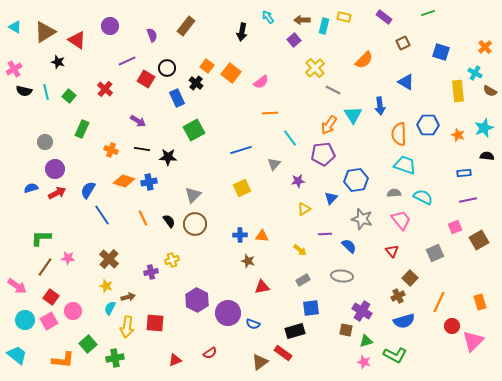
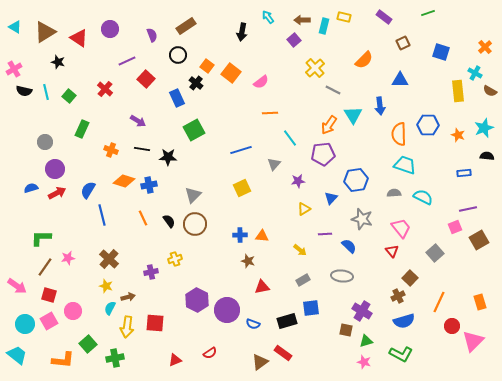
purple circle at (110, 26): moved 3 px down
brown rectangle at (186, 26): rotated 18 degrees clockwise
red triangle at (77, 40): moved 2 px right, 2 px up
black circle at (167, 68): moved 11 px right, 13 px up
red square at (146, 79): rotated 12 degrees clockwise
blue triangle at (406, 82): moved 6 px left, 2 px up; rotated 30 degrees counterclockwise
blue cross at (149, 182): moved 3 px down
purple line at (468, 200): moved 9 px down
blue line at (102, 215): rotated 20 degrees clockwise
pink trapezoid at (401, 220): moved 8 px down
gray square at (435, 253): rotated 18 degrees counterclockwise
pink star at (68, 258): rotated 16 degrees counterclockwise
yellow cross at (172, 260): moved 3 px right, 1 px up
red square at (51, 297): moved 2 px left, 2 px up; rotated 21 degrees counterclockwise
purple circle at (228, 313): moved 1 px left, 3 px up
cyan circle at (25, 320): moved 4 px down
black rectangle at (295, 331): moved 8 px left, 10 px up
green L-shape at (395, 355): moved 6 px right, 1 px up
